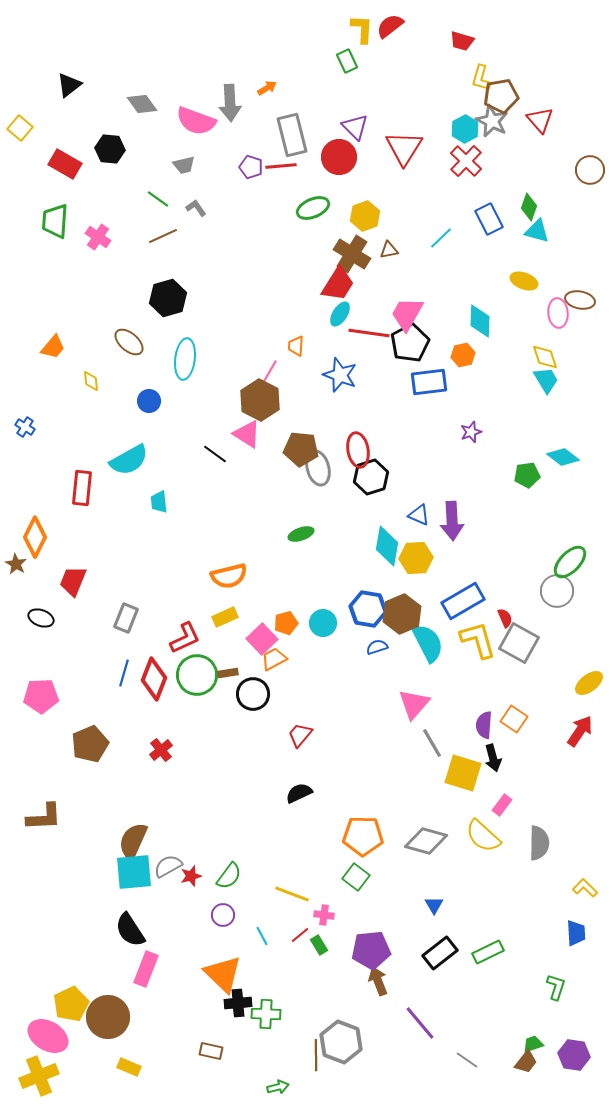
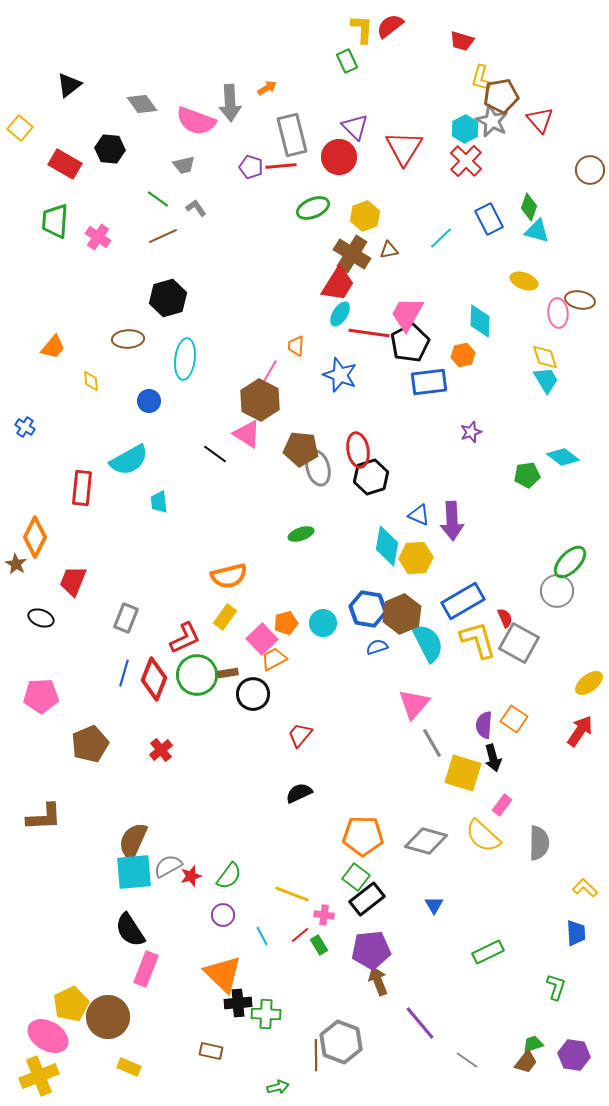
brown ellipse at (129, 342): moved 1 px left, 3 px up; rotated 44 degrees counterclockwise
yellow rectangle at (225, 617): rotated 30 degrees counterclockwise
black rectangle at (440, 953): moved 73 px left, 54 px up
